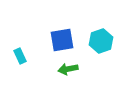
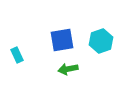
cyan rectangle: moved 3 px left, 1 px up
